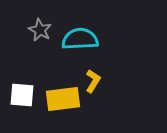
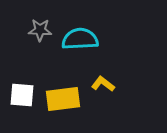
gray star: rotated 25 degrees counterclockwise
yellow L-shape: moved 10 px right, 3 px down; rotated 85 degrees counterclockwise
